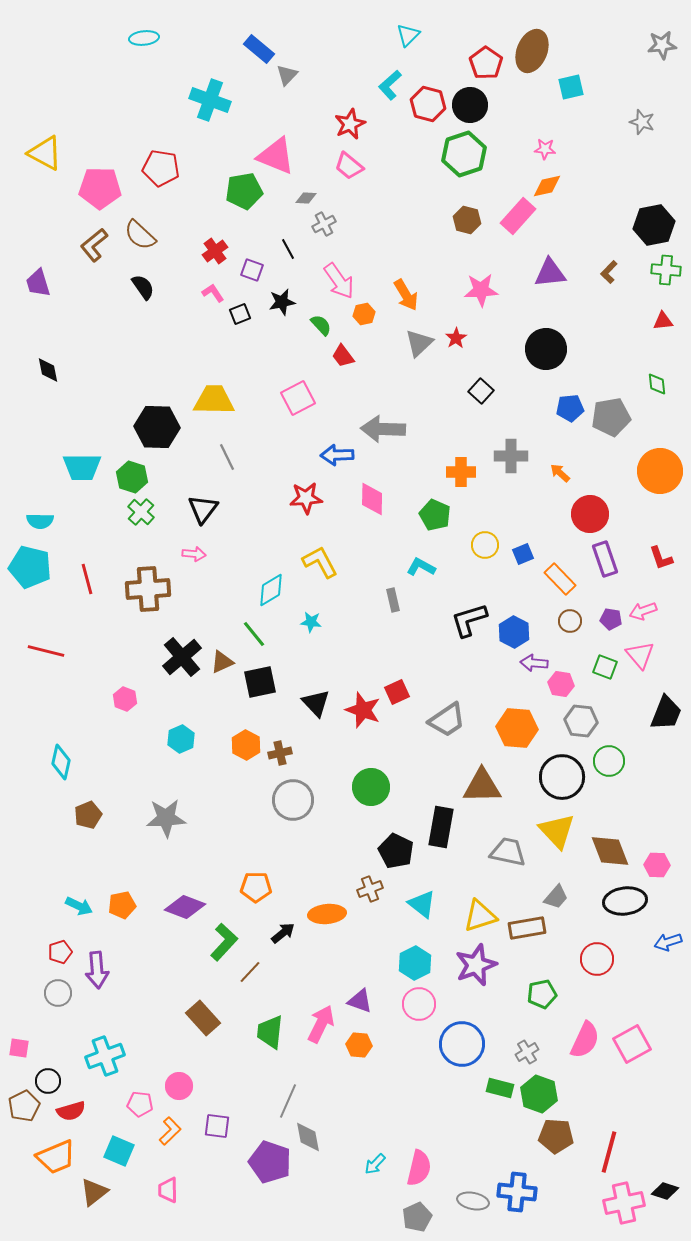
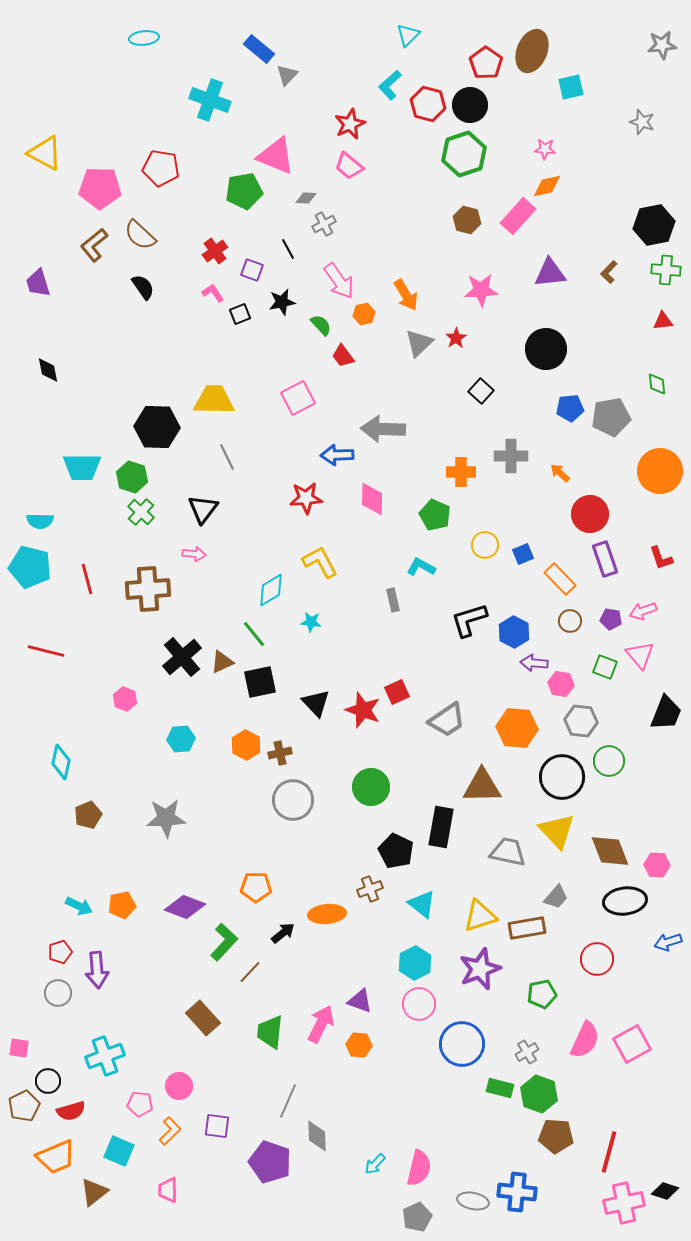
cyan hexagon at (181, 739): rotated 20 degrees clockwise
purple star at (476, 965): moved 4 px right, 4 px down
gray diamond at (308, 1137): moved 9 px right, 1 px up; rotated 8 degrees clockwise
